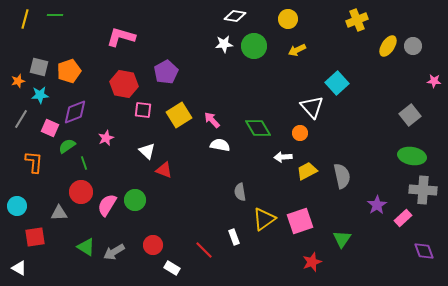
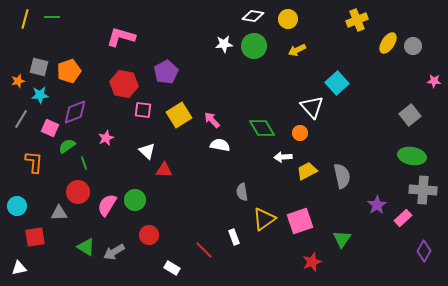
green line at (55, 15): moved 3 px left, 2 px down
white diamond at (235, 16): moved 18 px right
yellow ellipse at (388, 46): moved 3 px up
green diamond at (258, 128): moved 4 px right
red triangle at (164, 170): rotated 18 degrees counterclockwise
red circle at (81, 192): moved 3 px left
gray semicircle at (240, 192): moved 2 px right
red circle at (153, 245): moved 4 px left, 10 px up
purple diamond at (424, 251): rotated 50 degrees clockwise
white triangle at (19, 268): rotated 42 degrees counterclockwise
